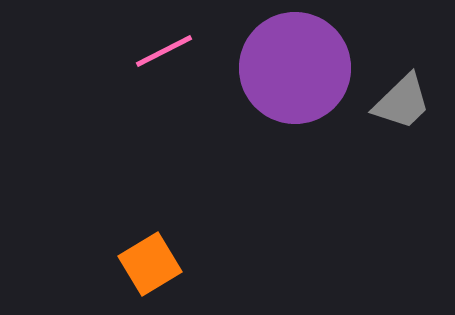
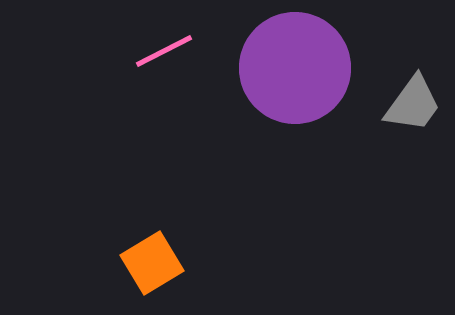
gray trapezoid: moved 11 px right, 2 px down; rotated 10 degrees counterclockwise
orange square: moved 2 px right, 1 px up
